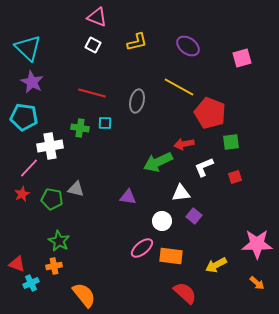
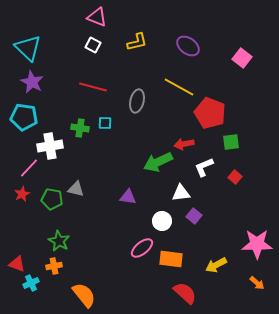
pink square: rotated 36 degrees counterclockwise
red line: moved 1 px right, 6 px up
red square: rotated 32 degrees counterclockwise
orange rectangle: moved 3 px down
